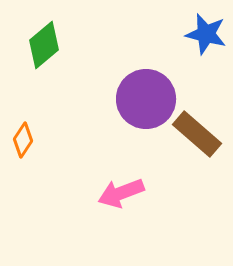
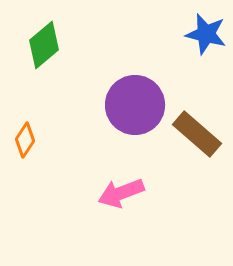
purple circle: moved 11 px left, 6 px down
orange diamond: moved 2 px right
